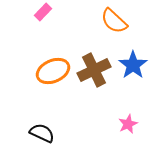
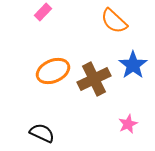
brown cross: moved 9 px down
